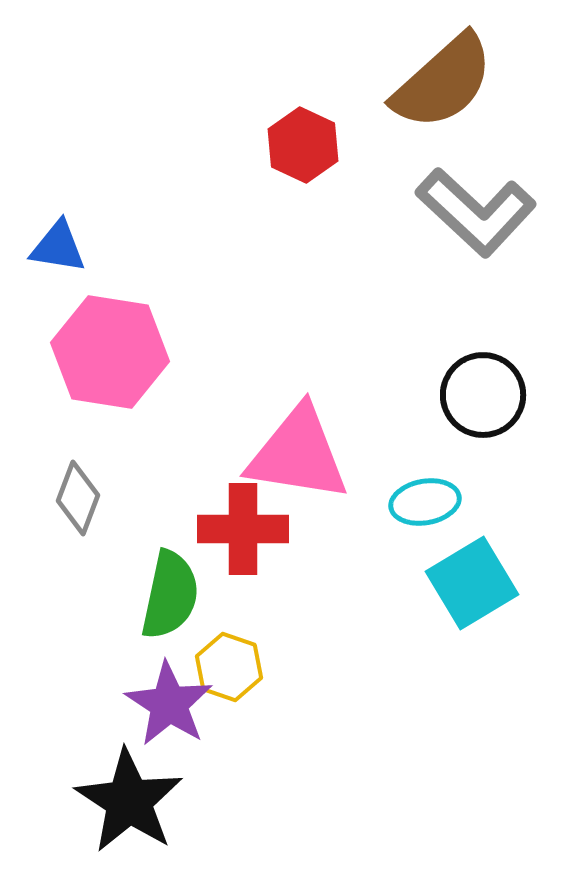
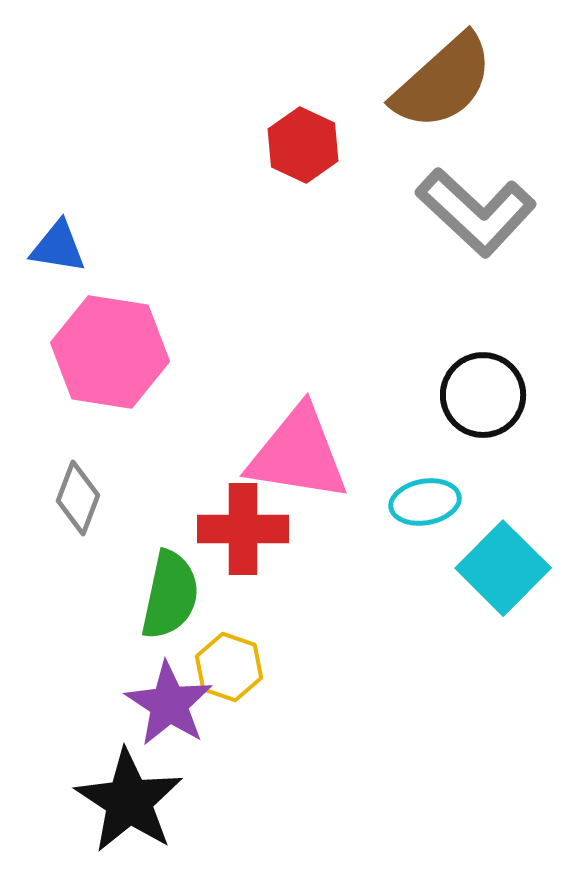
cyan square: moved 31 px right, 15 px up; rotated 14 degrees counterclockwise
